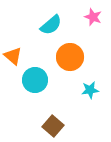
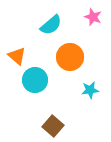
orange triangle: moved 4 px right
